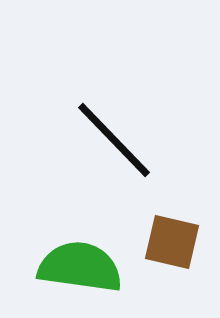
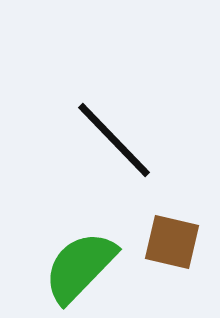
green semicircle: rotated 54 degrees counterclockwise
